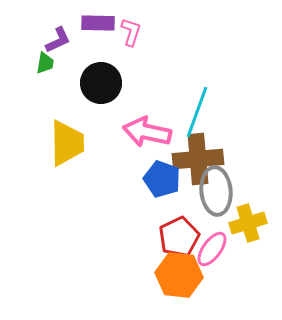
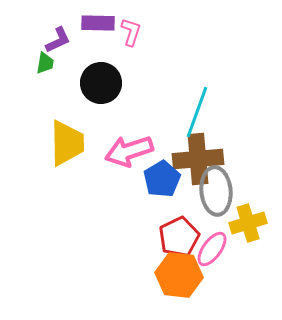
pink arrow: moved 18 px left, 19 px down; rotated 30 degrees counterclockwise
blue pentagon: rotated 21 degrees clockwise
